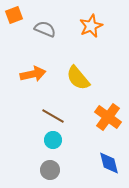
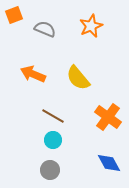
orange arrow: rotated 145 degrees counterclockwise
blue diamond: rotated 15 degrees counterclockwise
